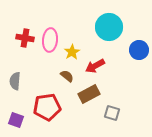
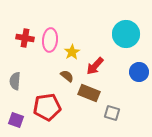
cyan circle: moved 17 px right, 7 px down
blue circle: moved 22 px down
red arrow: rotated 18 degrees counterclockwise
brown rectangle: moved 1 px up; rotated 50 degrees clockwise
